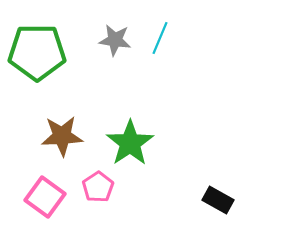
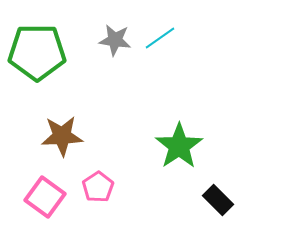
cyan line: rotated 32 degrees clockwise
green star: moved 49 px right, 3 px down
black rectangle: rotated 16 degrees clockwise
